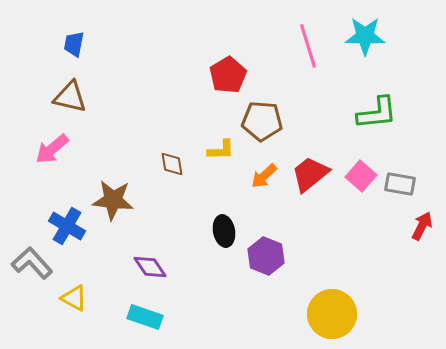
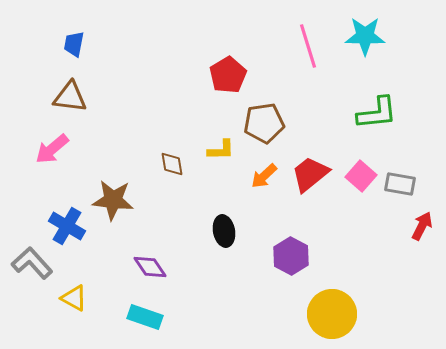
brown triangle: rotated 6 degrees counterclockwise
brown pentagon: moved 2 px right, 2 px down; rotated 12 degrees counterclockwise
purple hexagon: moved 25 px right; rotated 6 degrees clockwise
